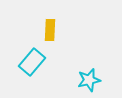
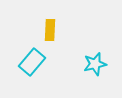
cyan star: moved 6 px right, 16 px up
